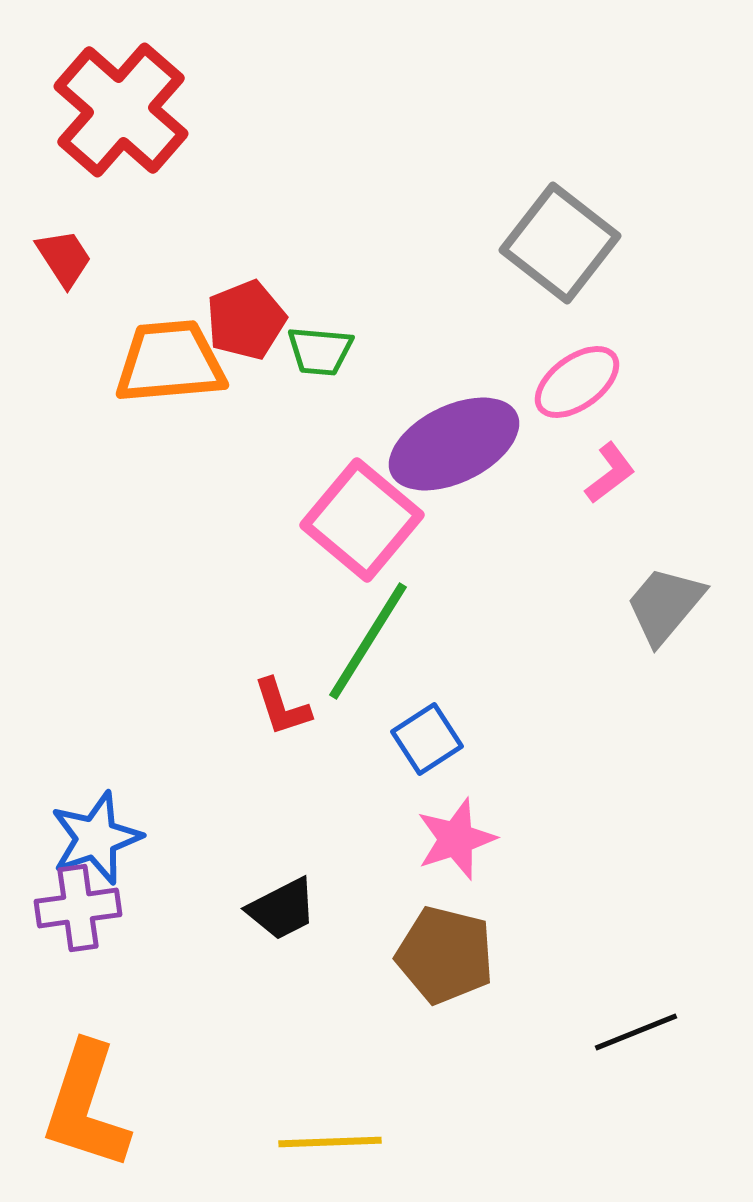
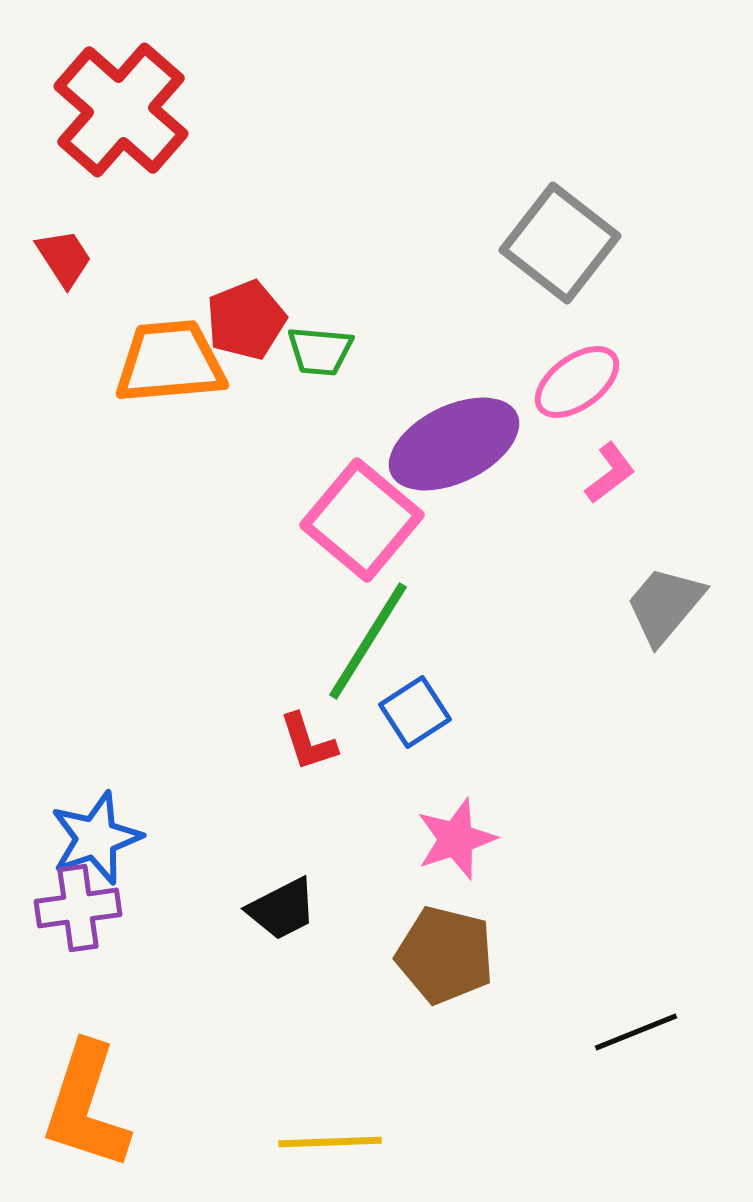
red L-shape: moved 26 px right, 35 px down
blue square: moved 12 px left, 27 px up
